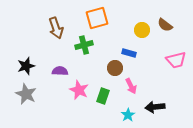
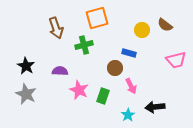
black star: rotated 24 degrees counterclockwise
